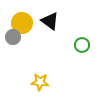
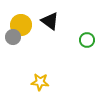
yellow circle: moved 1 px left, 2 px down
green circle: moved 5 px right, 5 px up
